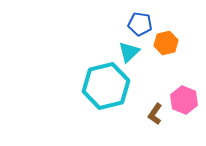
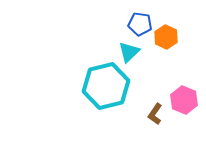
orange hexagon: moved 6 px up; rotated 20 degrees counterclockwise
